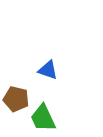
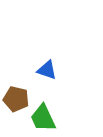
blue triangle: moved 1 px left
